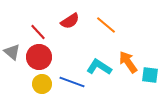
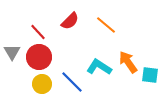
red semicircle: rotated 12 degrees counterclockwise
gray triangle: rotated 18 degrees clockwise
blue line: rotated 25 degrees clockwise
